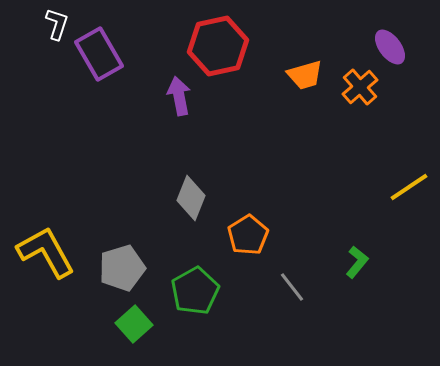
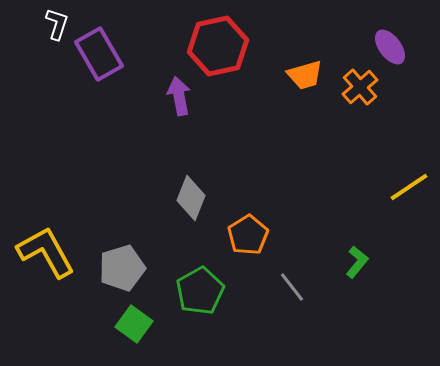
green pentagon: moved 5 px right
green square: rotated 12 degrees counterclockwise
